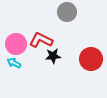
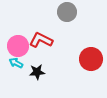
pink circle: moved 2 px right, 2 px down
black star: moved 16 px left, 16 px down
cyan arrow: moved 2 px right
